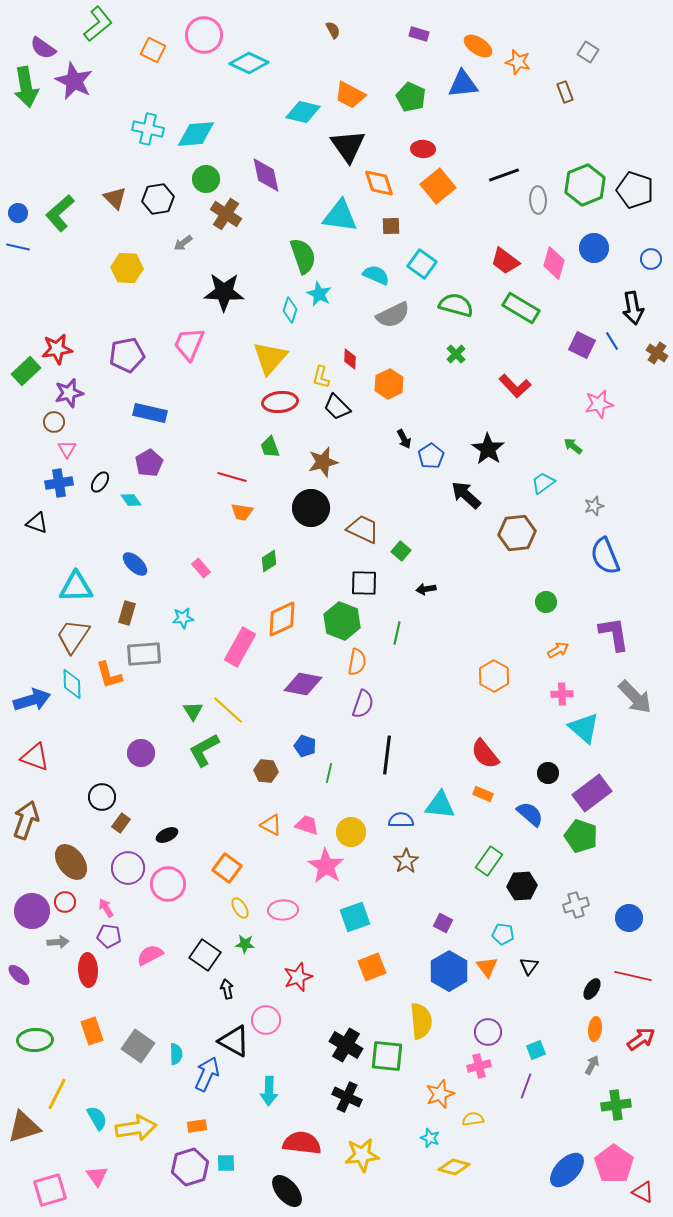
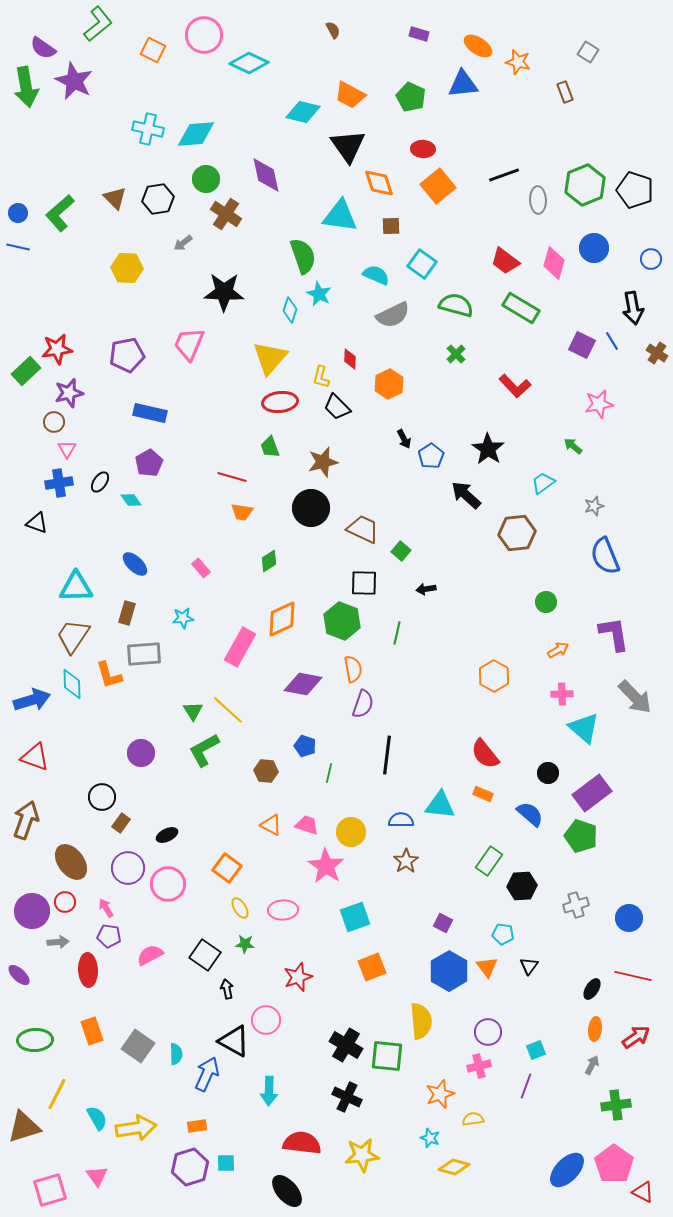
orange semicircle at (357, 662): moved 4 px left, 7 px down; rotated 20 degrees counterclockwise
red arrow at (641, 1039): moved 5 px left, 2 px up
